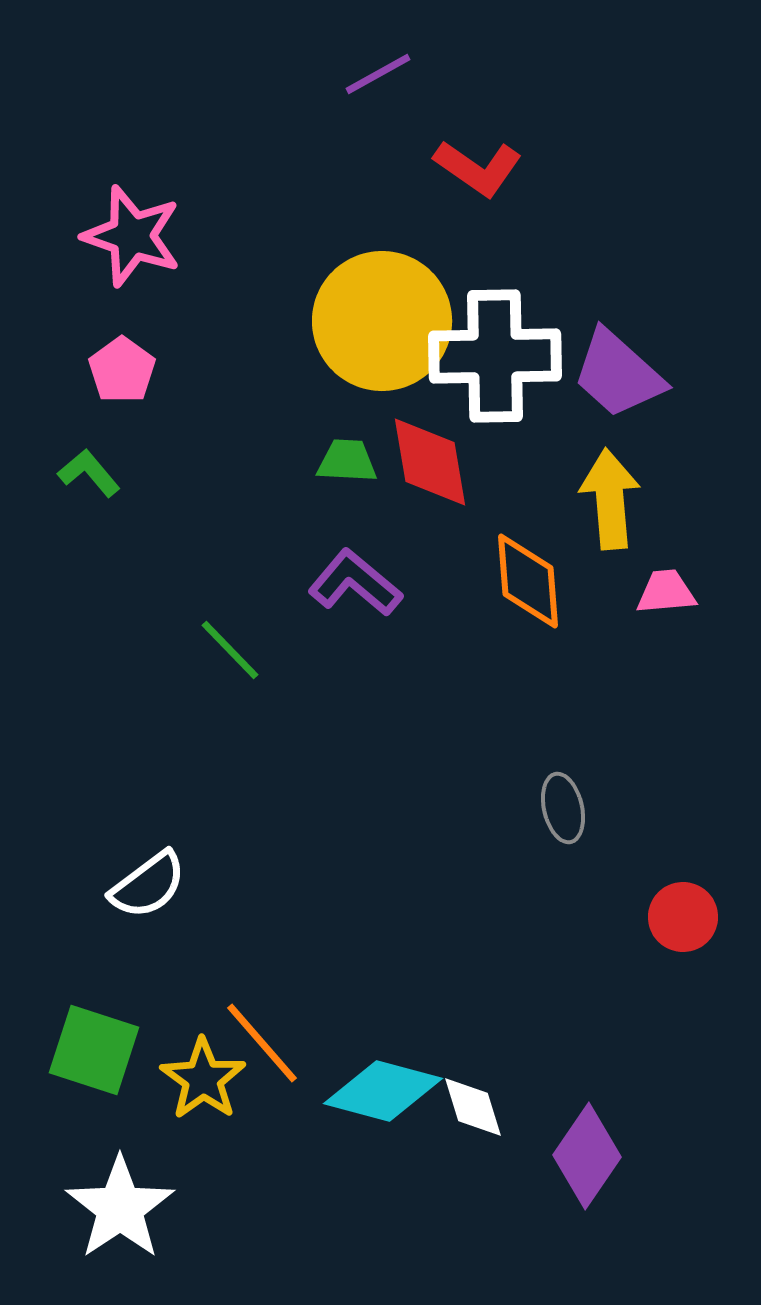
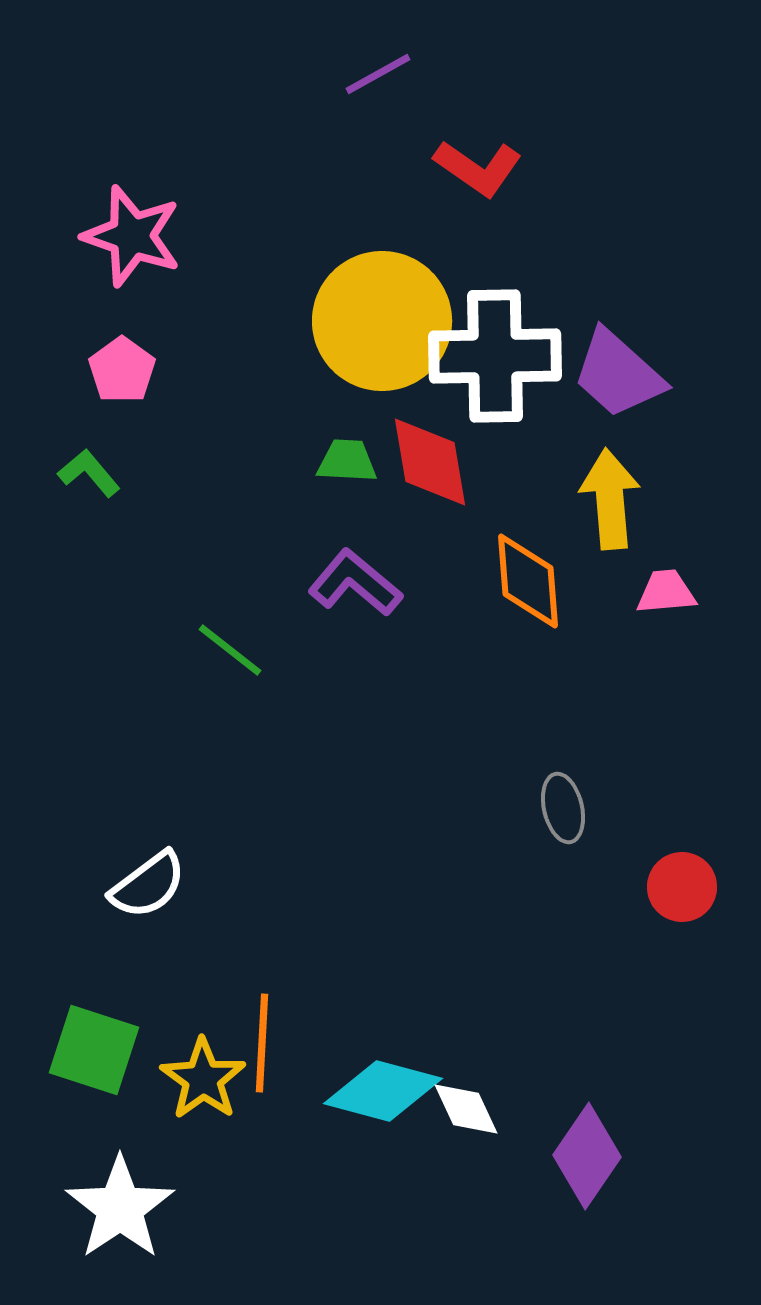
green line: rotated 8 degrees counterclockwise
red circle: moved 1 px left, 30 px up
orange line: rotated 44 degrees clockwise
white diamond: moved 7 px left, 2 px down; rotated 8 degrees counterclockwise
